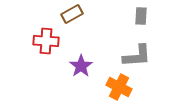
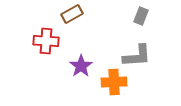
gray rectangle: rotated 18 degrees clockwise
orange cross: moved 5 px left, 5 px up; rotated 30 degrees counterclockwise
